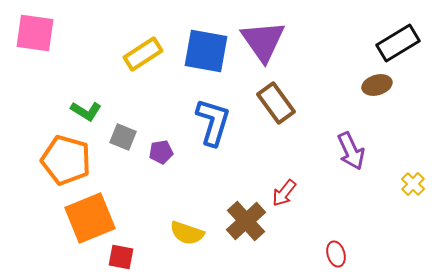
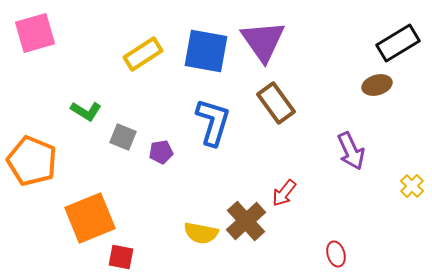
pink square: rotated 24 degrees counterclockwise
orange pentagon: moved 34 px left, 1 px down; rotated 6 degrees clockwise
yellow cross: moved 1 px left, 2 px down
yellow semicircle: moved 14 px right; rotated 8 degrees counterclockwise
